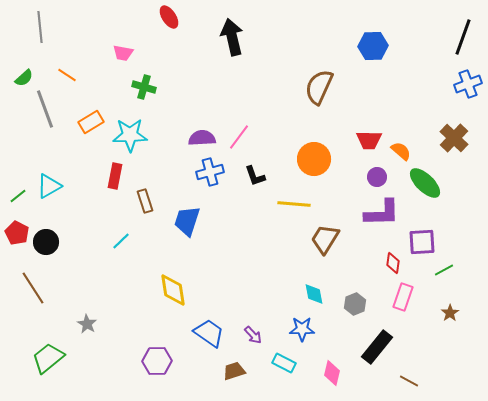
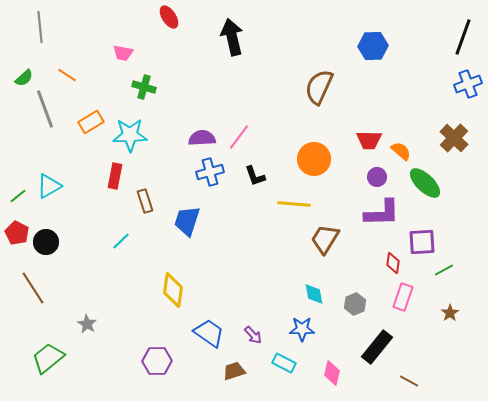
yellow diamond at (173, 290): rotated 16 degrees clockwise
